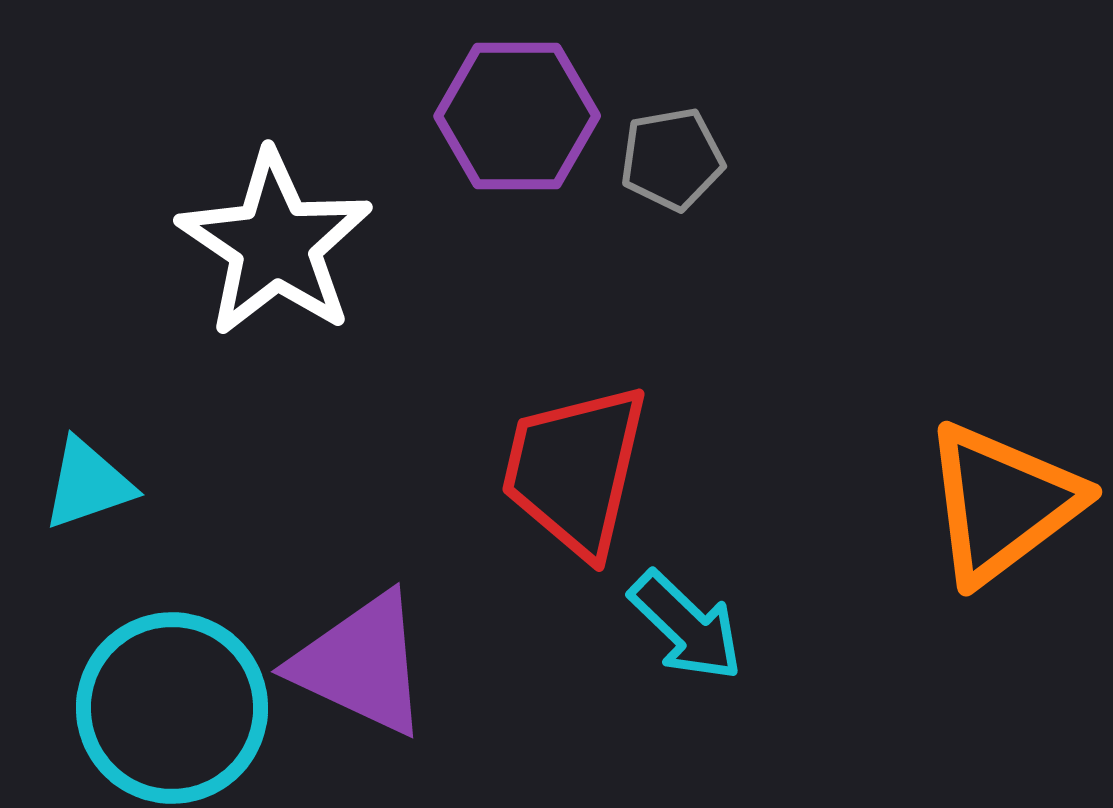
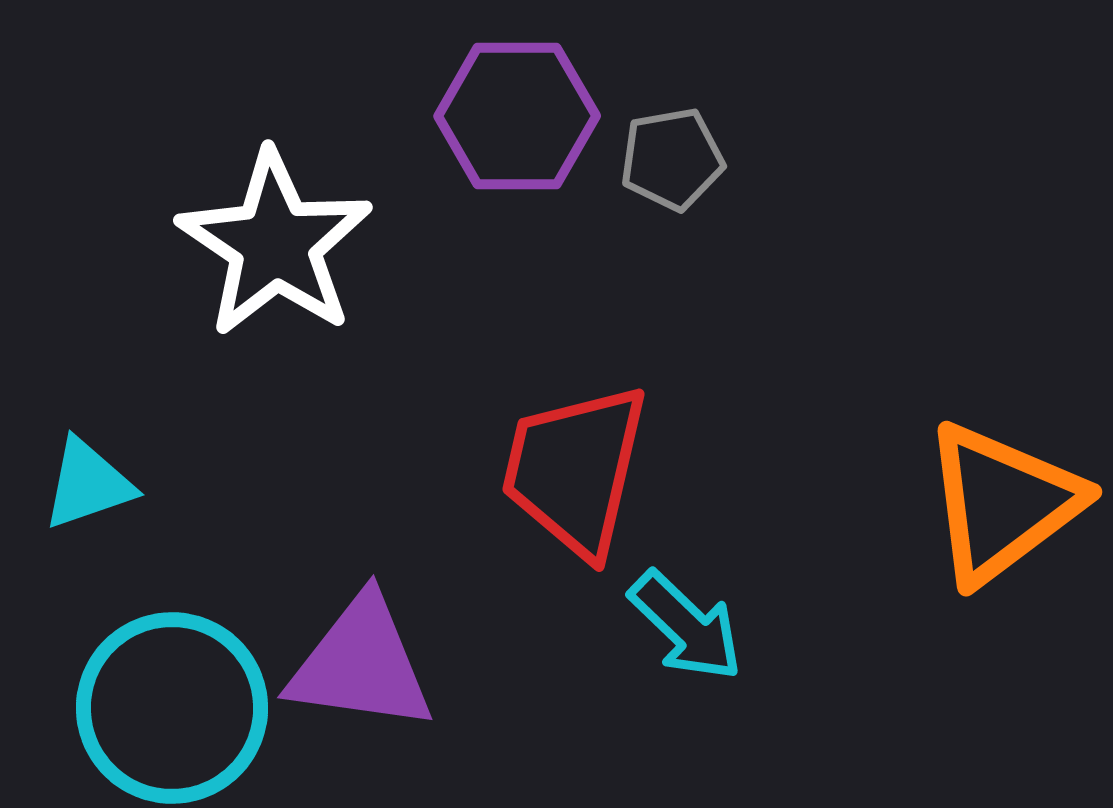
purple triangle: rotated 17 degrees counterclockwise
